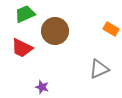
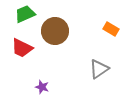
gray triangle: rotated 10 degrees counterclockwise
